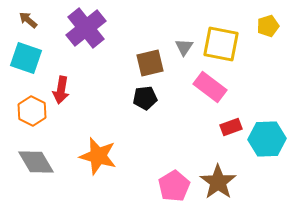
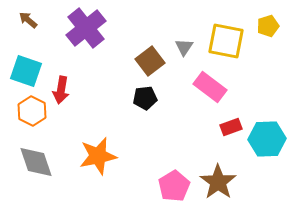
yellow square: moved 5 px right, 3 px up
cyan square: moved 13 px down
brown square: moved 2 px up; rotated 24 degrees counterclockwise
orange star: rotated 27 degrees counterclockwise
gray diamond: rotated 12 degrees clockwise
